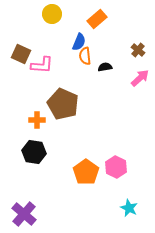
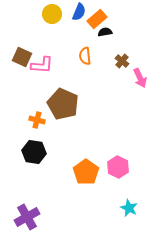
blue semicircle: moved 30 px up
brown cross: moved 16 px left, 11 px down
brown square: moved 1 px right, 3 px down
black semicircle: moved 35 px up
pink arrow: rotated 108 degrees clockwise
orange cross: rotated 14 degrees clockwise
pink hexagon: moved 2 px right
purple cross: moved 3 px right, 3 px down; rotated 20 degrees clockwise
